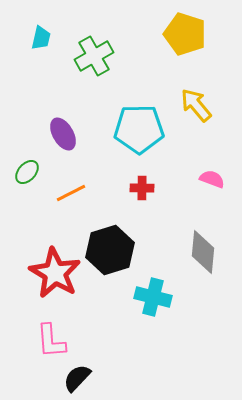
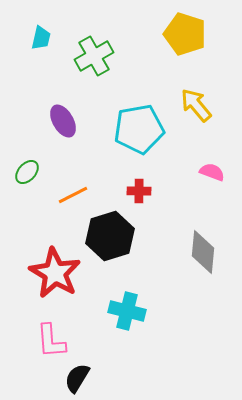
cyan pentagon: rotated 9 degrees counterclockwise
purple ellipse: moved 13 px up
pink semicircle: moved 7 px up
red cross: moved 3 px left, 3 px down
orange line: moved 2 px right, 2 px down
black hexagon: moved 14 px up
cyan cross: moved 26 px left, 14 px down
black semicircle: rotated 12 degrees counterclockwise
